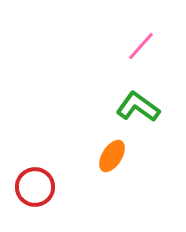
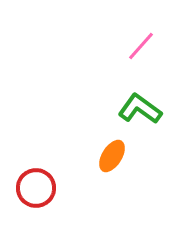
green L-shape: moved 2 px right, 2 px down
red circle: moved 1 px right, 1 px down
